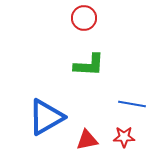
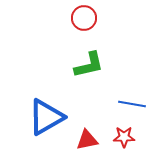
green L-shape: rotated 16 degrees counterclockwise
